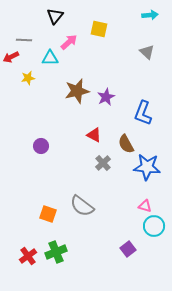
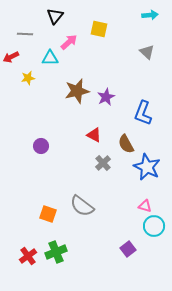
gray line: moved 1 px right, 6 px up
blue star: rotated 20 degrees clockwise
